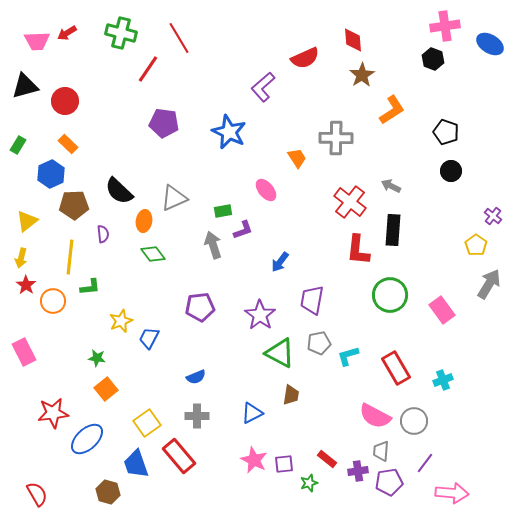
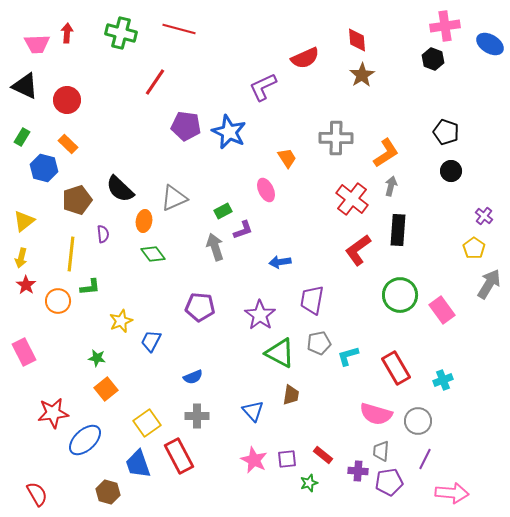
red arrow at (67, 33): rotated 126 degrees clockwise
red line at (179, 38): moved 9 px up; rotated 44 degrees counterclockwise
red diamond at (353, 40): moved 4 px right
pink trapezoid at (37, 41): moved 3 px down
red line at (148, 69): moved 7 px right, 13 px down
black triangle at (25, 86): rotated 40 degrees clockwise
purple L-shape at (263, 87): rotated 16 degrees clockwise
red circle at (65, 101): moved 2 px right, 1 px up
orange L-shape at (392, 110): moved 6 px left, 43 px down
purple pentagon at (164, 123): moved 22 px right, 3 px down
green rectangle at (18, 145): moved 4 px right, 8 px up
orange trapezoid at (297, 158): moved 10 px left
blue hexagon at (51, 174): moved 7 px left, 6 px up; rotated 20 degrees counterclockwise
gray arrow at (391, 186): rotated 78 degrees clockwise
pink ellipse at (266, 190): rotated 15 degrees clockwise
black semicircle at (119, 191): moved 1 px right, 2 px up
red cross at (350, 202): moved 2 px right, 3 px up
brown pentagon at (74, 205): moved 3 px right, 5 px up; rotated 16 degrees counterclockwise
green rectangle at (223, 211): rotated 18 degrees counterclockwise
purple cross at (493, 216): moved 9 px left
yellow triangle at (27, 221): moved 3 px left
black rectangle at (393, 230): moved 5 px right
gray arrow at (213, 245): moved 2 px right, 2 px down
yellow pentagon at (476, 245): moved 2 px left, 3 px down
red L-shape at (358, 250): rotated 48 degrees clockwise
yellow line at (70, 257): moved 1 px right, 3 px up
blue arrow at (280, 262): rotated 45 degrees clockwise
green circle at (390, 295): moved 10 px right
orange circle at (53, 301): moved 5 px right
purple pentagon at (200, 307): rotated 12 degrees clockwise
blue trapezoid at (149, 338): moved 2 px right, 3 px down
blue semicircle at (196, 377): moved 3 px left
blue triangle at (252, 413): moved 1 px right, 2 px up; rotated 45 degrees counterclockwise
pink semicircle at (375, 416): moved 1 px right, 2 px up; rotated 12 degrees counterclockwise
gray circle at (414, 421): moved 4 px right
blue ellipse at (87, 439): moved 2 px left, 1 px down
red rectangle at (179, 456): rotated 12 degrees clockwise
red rectangle at (327, 459): moved 4 px left, 4 px up
purple line at (425, 463): moved 4 px up; rotated 10 degrees counterclockwise
blue trapezoid at (136, 464): moved 2 px right
purple square at (284, 464): moved 3 px right, 5 px up
purple cross at (358, 471): rotated 12 degrees clockwise
